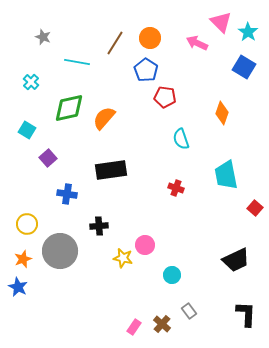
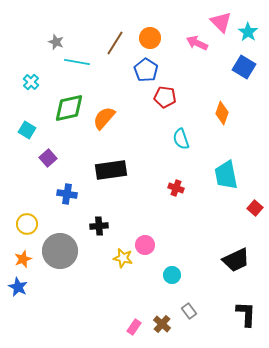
gray star: moved 13 px right, 5 px down
